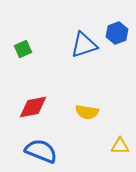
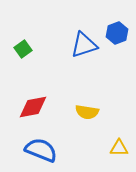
green square: rotated 12 degrees counterclockwise
yellow triangle: moved 1 px left, 2 px down
blue semicircle: moved 1 px up
